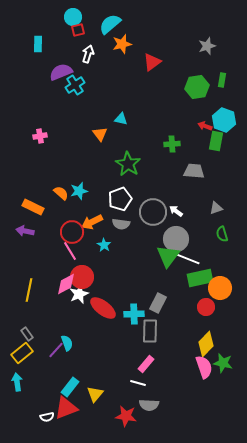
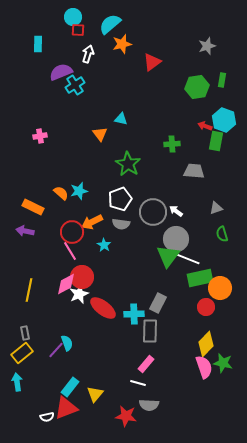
red square at (78, 30): rotated 16 degrees clockwise
gray rectangle at (27, 334): moved 2 px left, 1 px up; rotated 24 degrees clockwise
